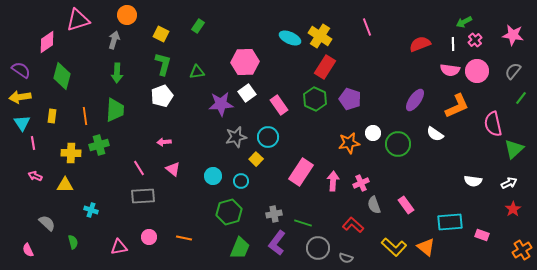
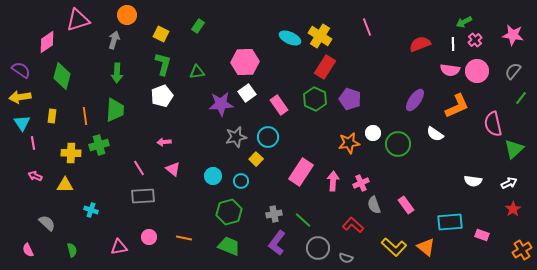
green line at (303, 223): moved 3 px up; rotated 24 degrees clockwise
green semicircle at (73, 242): moved 1 px left, 8 px down
green trapezoid at (240, 248): moved 11 px left, 2 px up; rotated 90 degrees counterclockwise
